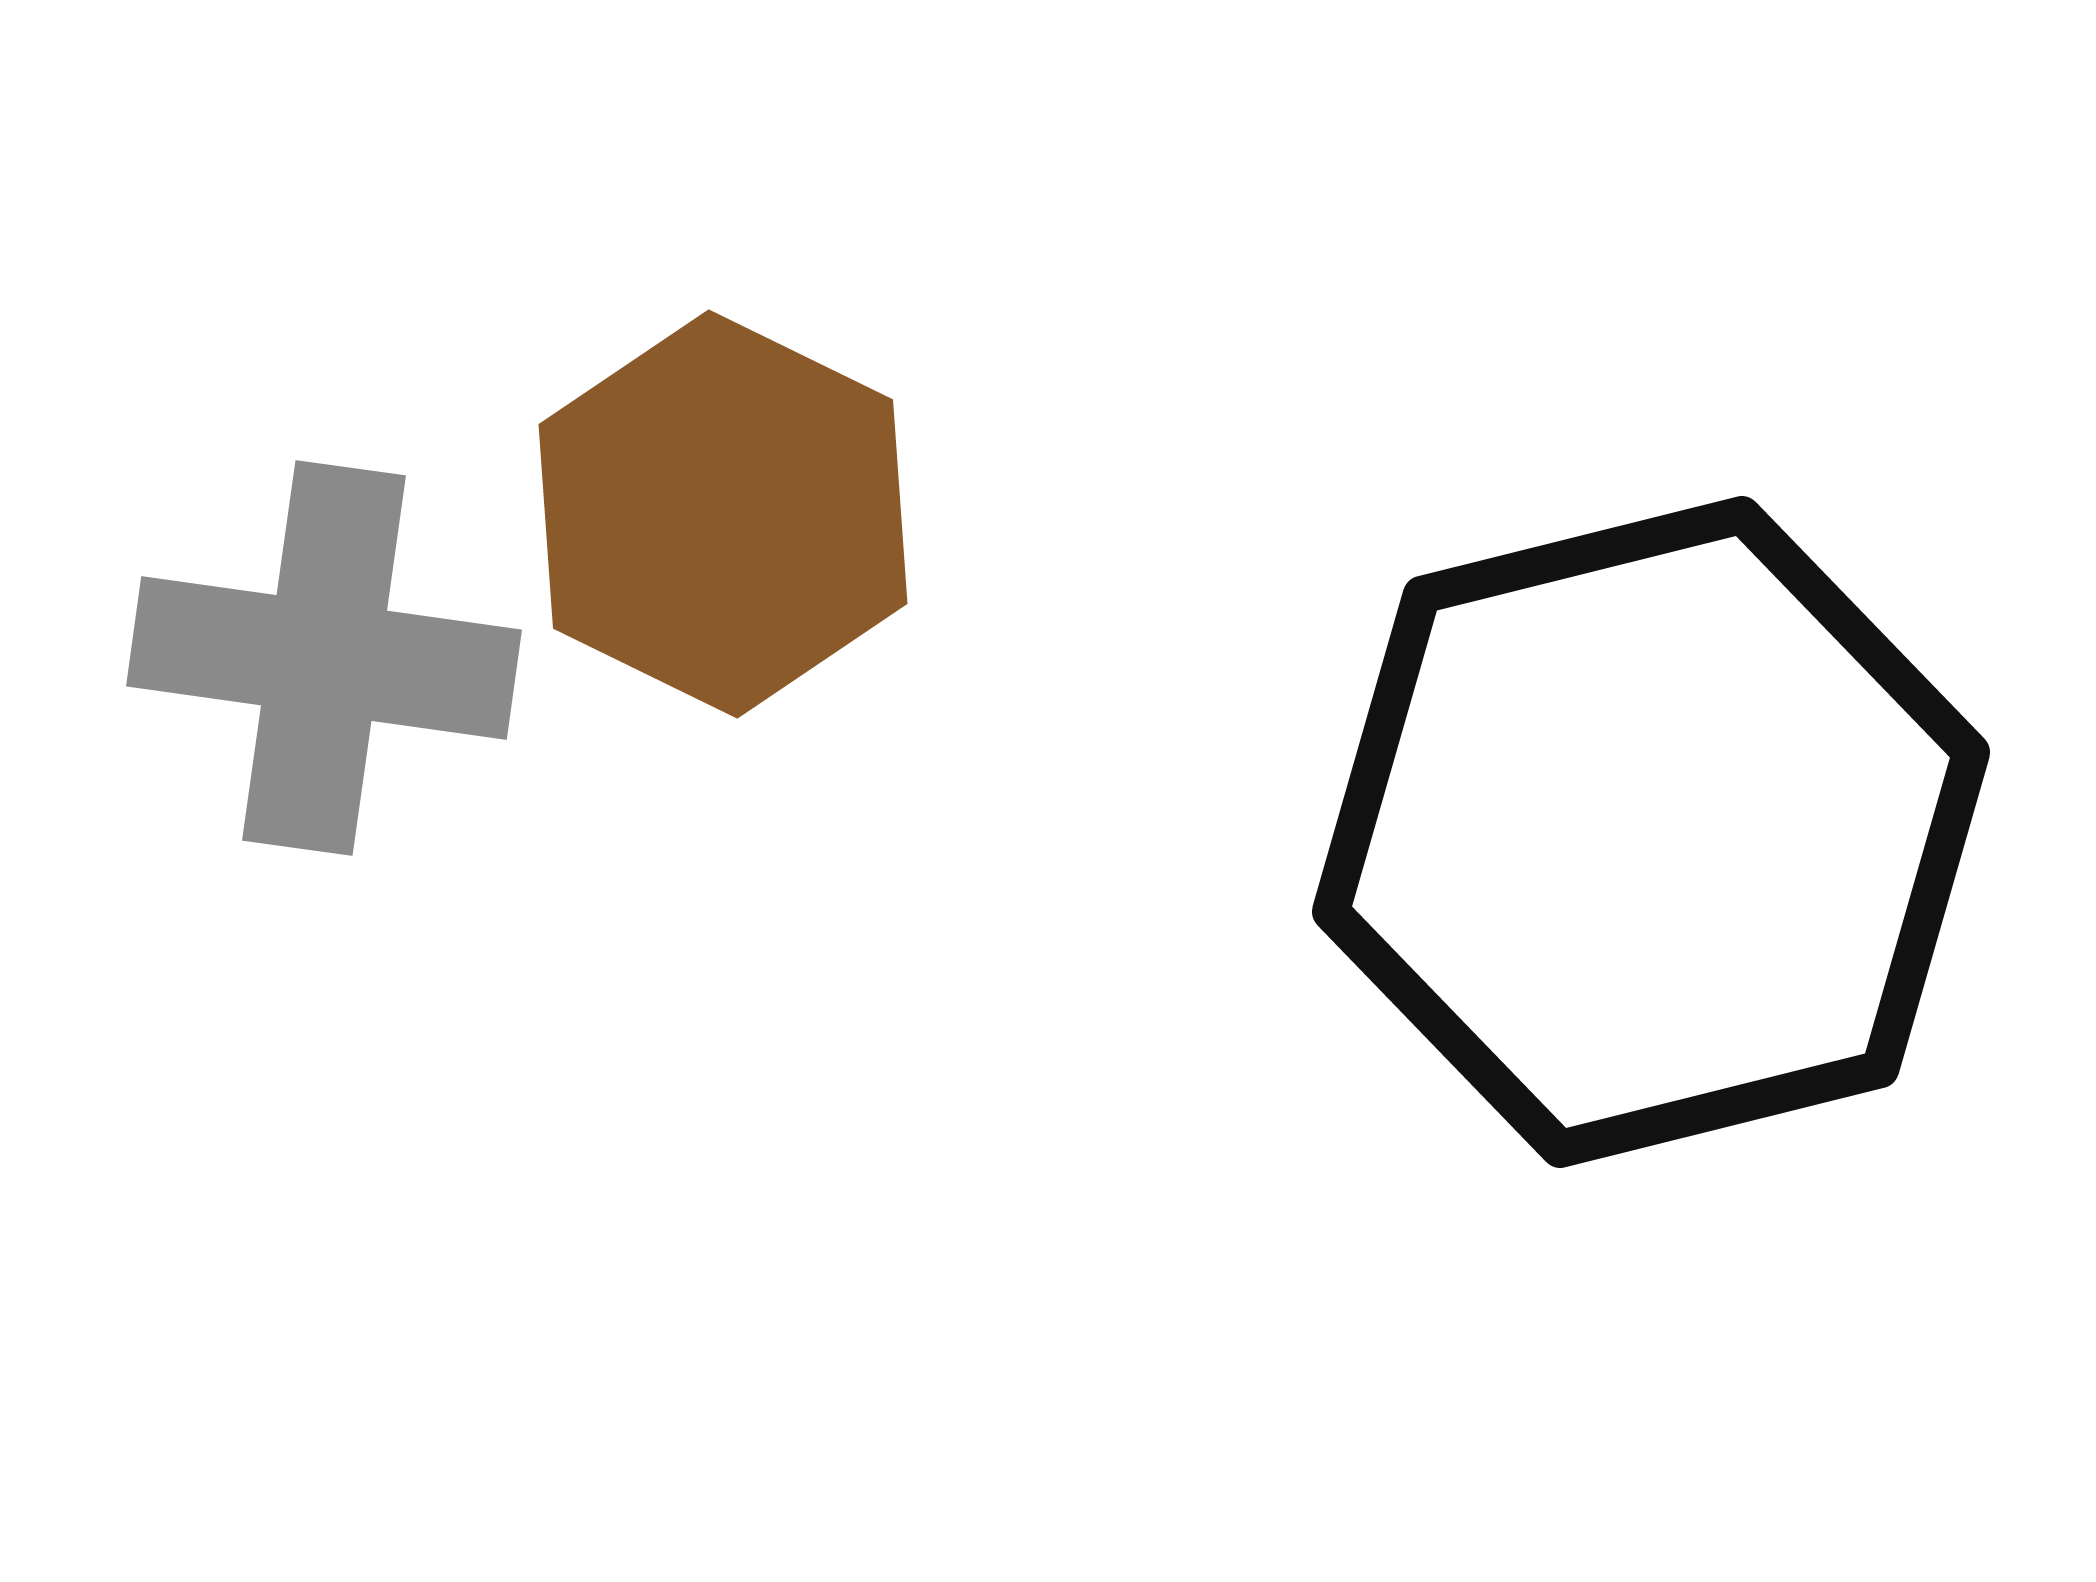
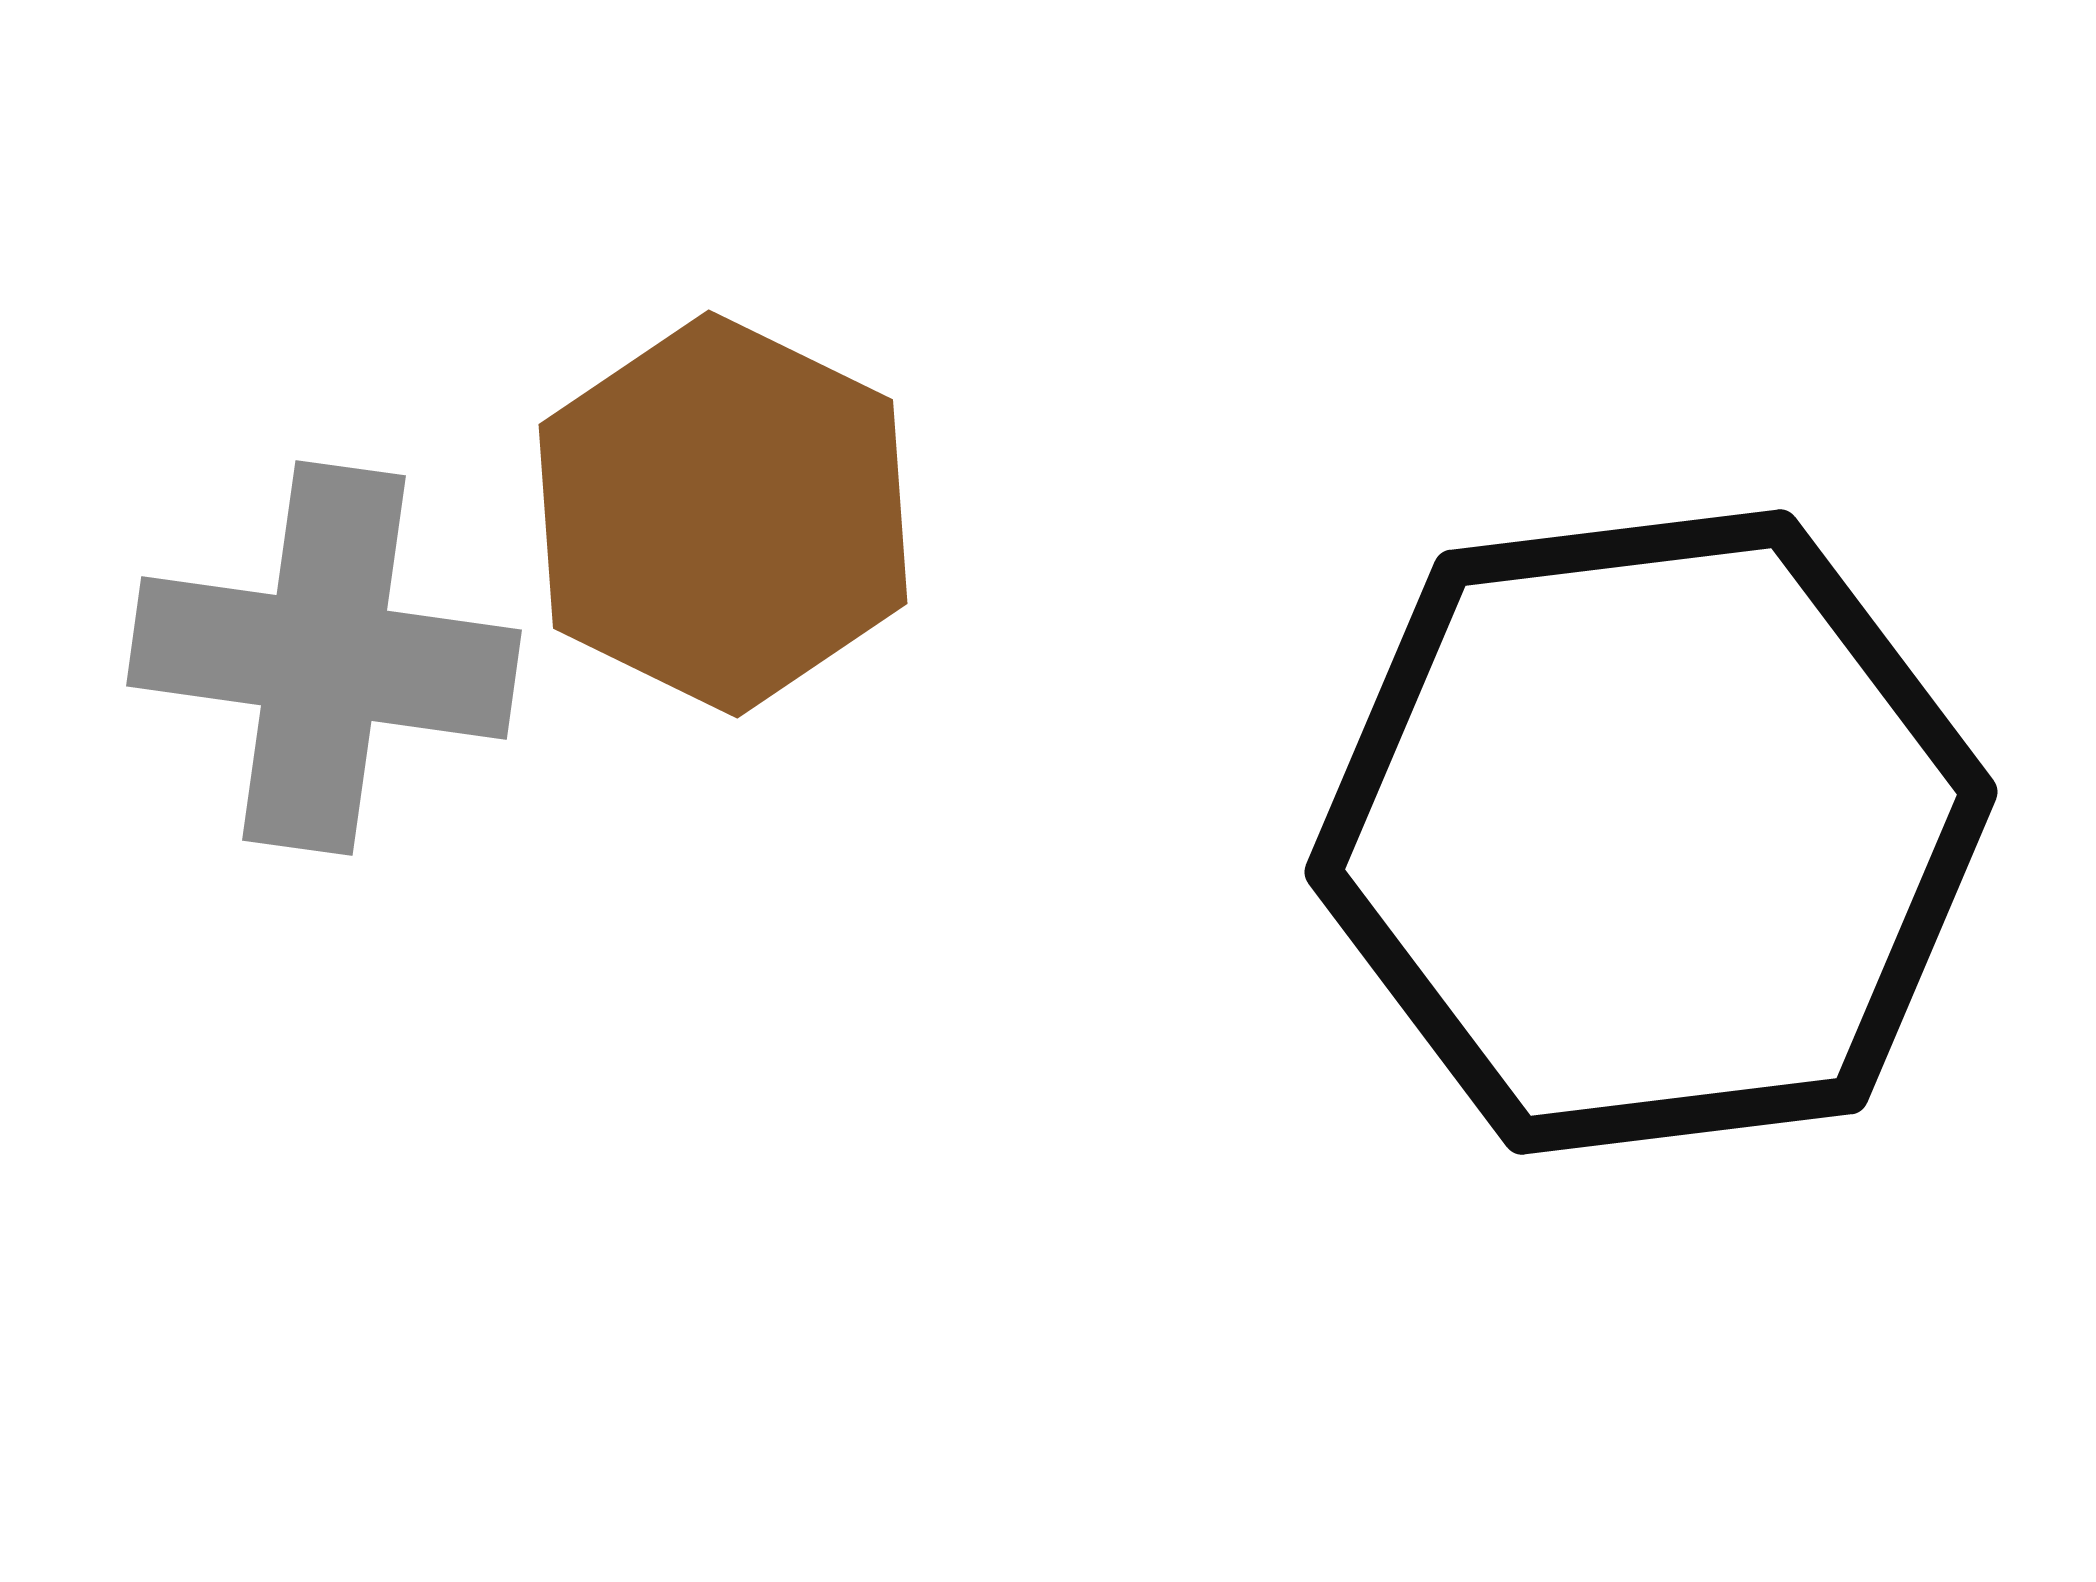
black hexagon: rotated 7 degrees clockwise
